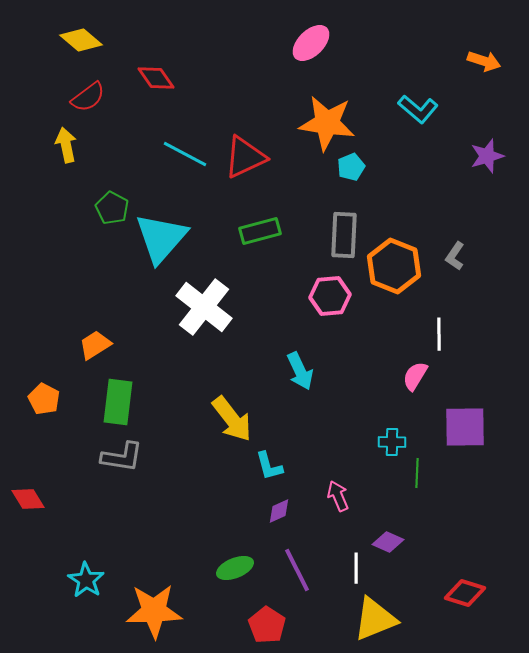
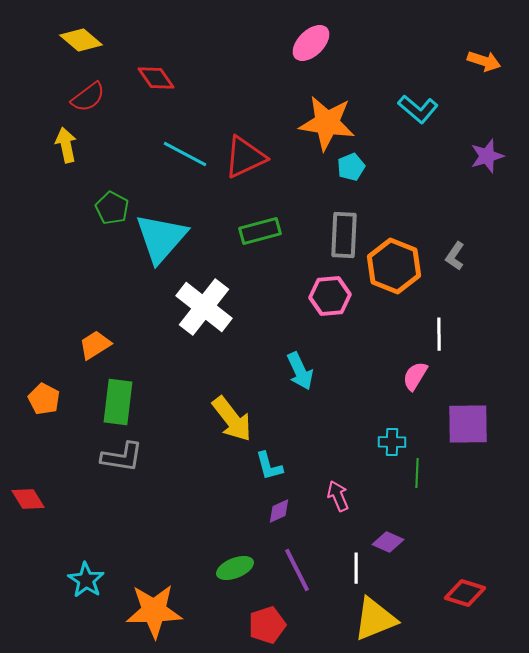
purple square at (465, 427): moved 3 px right, 3 px up
red pentagon at (267, 625): rotated 21 degrees clockwise
